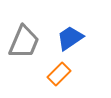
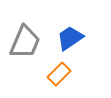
gray trapezoid: moved 1 px right
